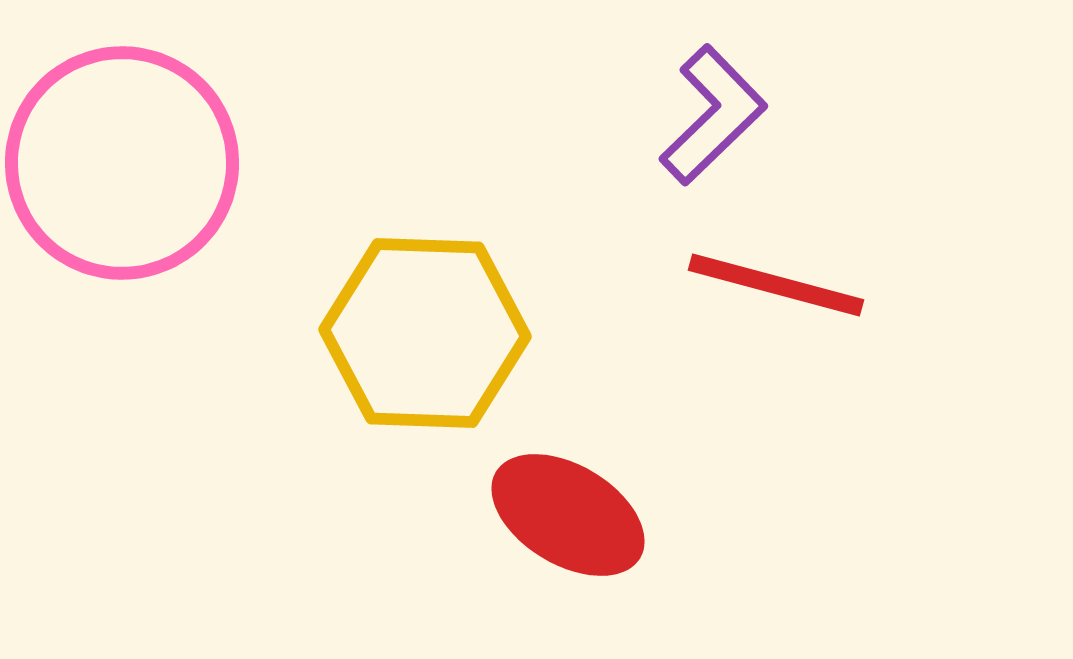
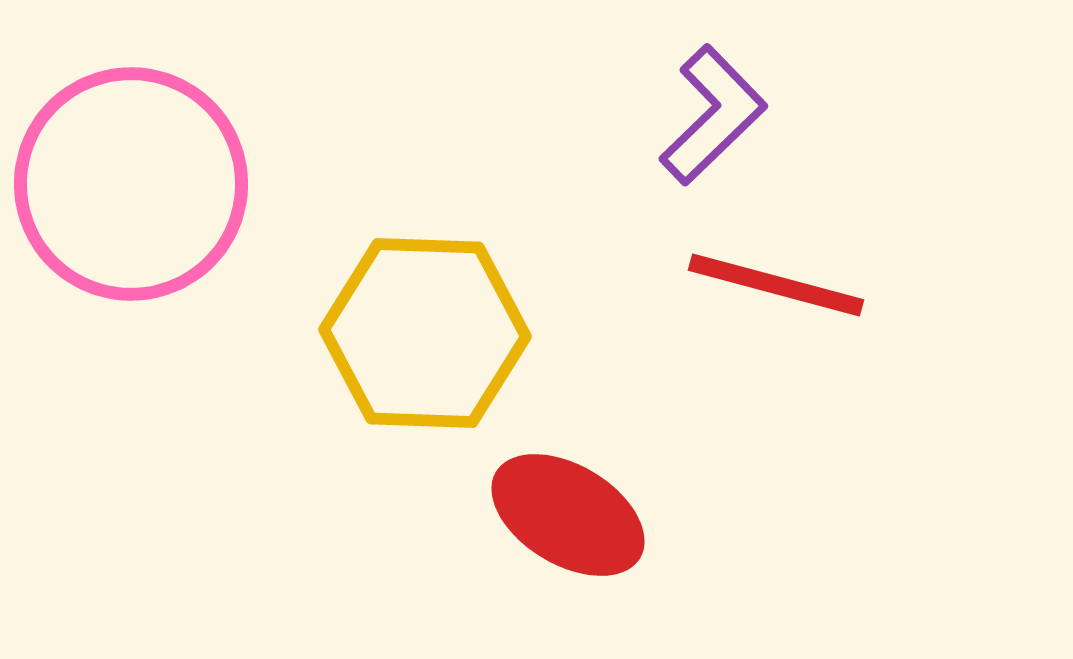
pink circle: moved 9 px right, 21 px down
